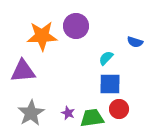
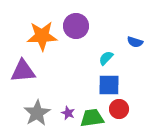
blue square: moved 1 px left, 1 px down
gray star: moved 6 px right
